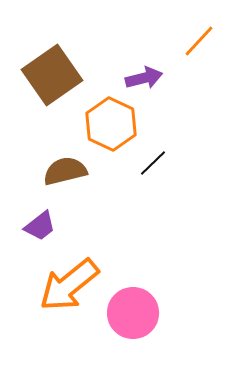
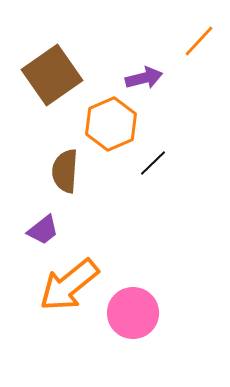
orange hexagon: rotated 12 degrees clockwise
brown semicircle: rotated 72 degrees counterclockwise
purple trapezoid: moved 3 px right, 4 px down
